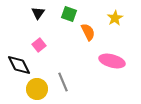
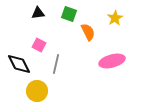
black triangle: rotated 48 degrees clockwise
pink square: rotated 24 degrees counterclockwise
pink ellipse: rotated 30 degrees counterclockwise
black diamond: moved 1 px up
gray line: moved 7 px left, 18 px up; rotated 36 degrees clockwise
yellow circle: moved 2 px down
